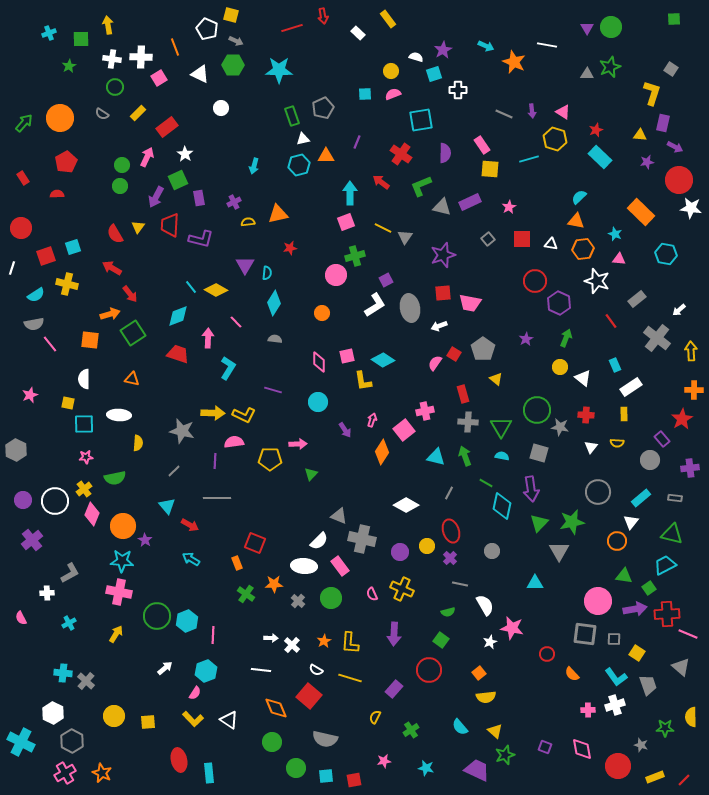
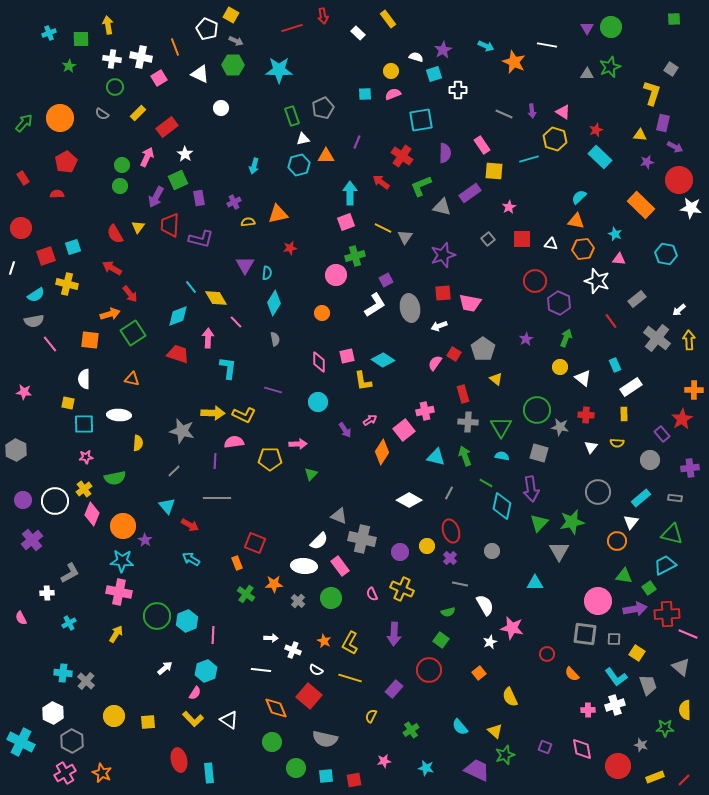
yellow square at (231, 15): rotated 14 degrees clockwise
white cross at (141, 57): rotated 10 degrees clockwise
red cross at (401, 154): moved 1 px right, 2 px down
yellow square at (490, 169): moved 4 px right, 2 px down
purple rectangle at (470, 202): moved 9 px up; rotated 10 degrees counterclockwise
orange rectangle at (641, 212): moved 7 px up
yellow diamond at (216, 290): moved 8 px down; rotated 30 degrees clockwise
gray semicircle at (34, 324): moved 3 px up
gray semicircle at (275, 339): rotated 72 degrees clockwise
yellow arrow at (691, 351): moved 2 px left, 11 px up
cyan L-shape at (228, 368): rotated 25 degrees counterclockwise
pink star at (30, 395): moved 6 px left, 3 px up; rotated 28 degrees clockwise
pink arrow at (372, 420): moved 2 px left; rotated 40 degrees clockwise
purple rectangle at (662, 439): moved 5 px up
white diamond at (406, 505): moved 3 px right, 5 px up
orange star at (324, 641): rotated 16 degrees counterclockwise
yellow L-shape at (350, 643): rotated 25 degrees clockwise
white cross at (292, 645): moved 1 px right, 5 px down; rotated 21 degrees counterclockwise
yellow semicircle at (486, 697): moved 24 px right; rotated 72 degrees clockwise
yellow semicircle at (375, 717): moved 4 px left, 1 px up
yellow semicircle at (691, 717): moved 6 px left, 7 px up
